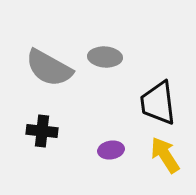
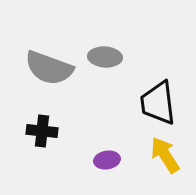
gray semicircle: rotated 9 degrees counterclockwise
purple ellipse: moved 4 px left, 10 px down
